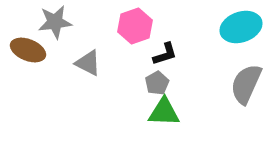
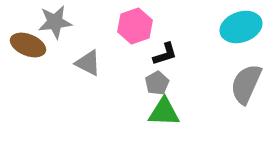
brown ellipse: moved 5 px up
